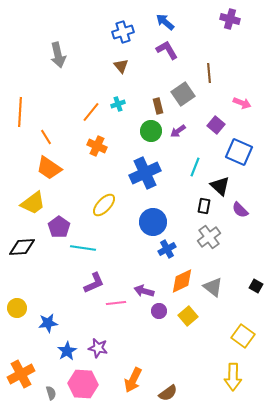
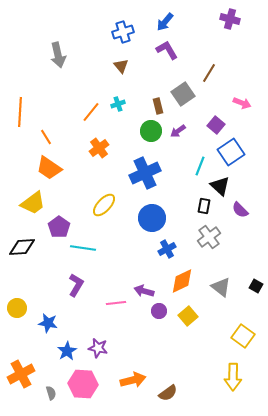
blue arrow at (165, 22): rotated 90 degrees counterclockwise
brown line at (209, 73): rotated 36 degrees clockwise
orange cross at (97, 146): moved 2 px right, 2 px down; rotated 30 degrees clockwise
blue square at (239, 152): moved 8 px left; rotated 32 degrees clockwise
cyan line at (195, 167): moved 5 px right, 1 px up
blue circle at (153, 222): moved 1 px left, 4 px up
purple L-shape at (94, 283): moved 18 px left, 2 px down; rotated 35 degrees counterclockwise
gray triangle at (213, 287): moved 8 px right
blue star at (48, 323): rotated 18 degrees clockwise
orange arrow at (133, 380): rotated 130 degrees counterclockwise
